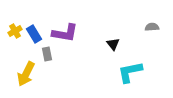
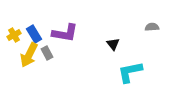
yellow cross: moved 1 px left, 4 px down
gray rectangle: moved 1 px up; rotated 16 degrees counterclockwise
yellow arrow: moved 3 px right, 19 px up
